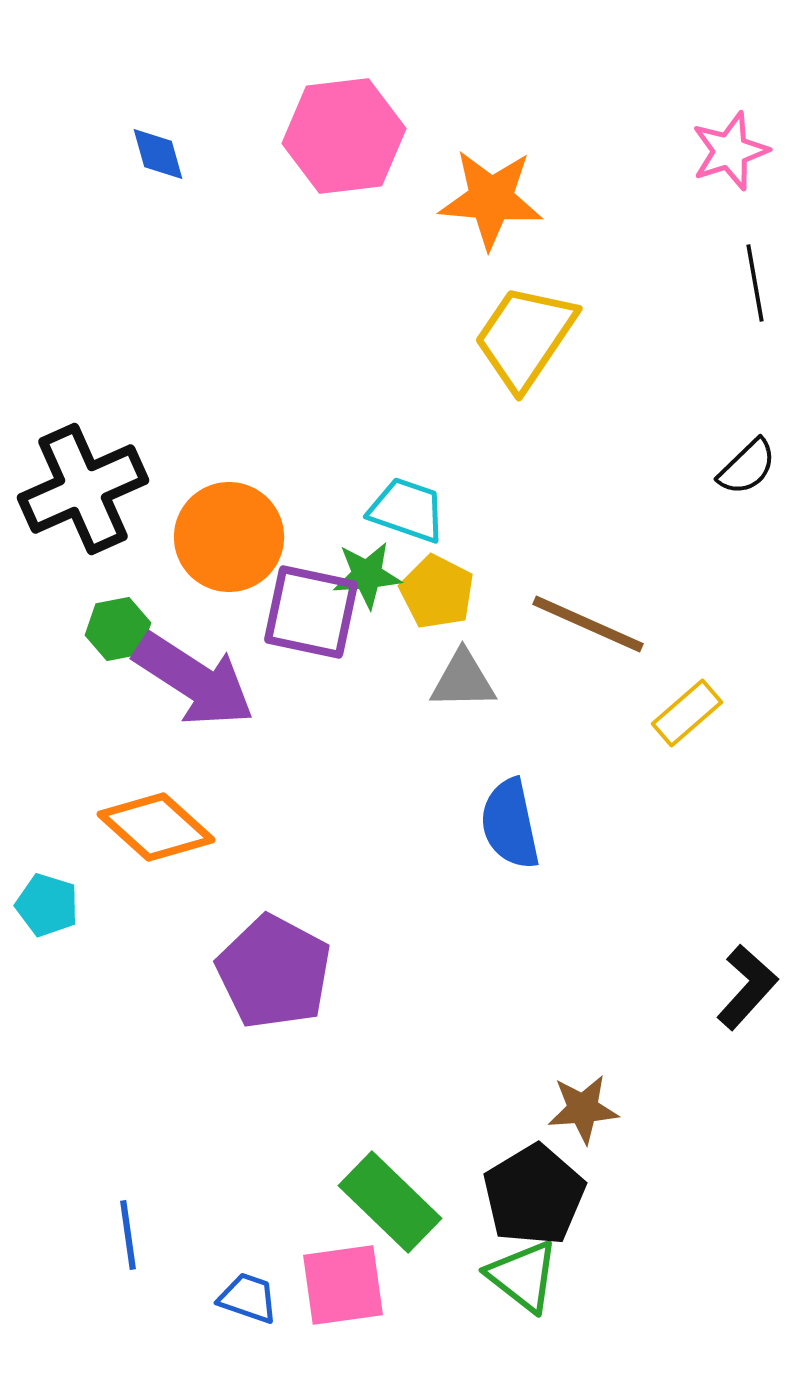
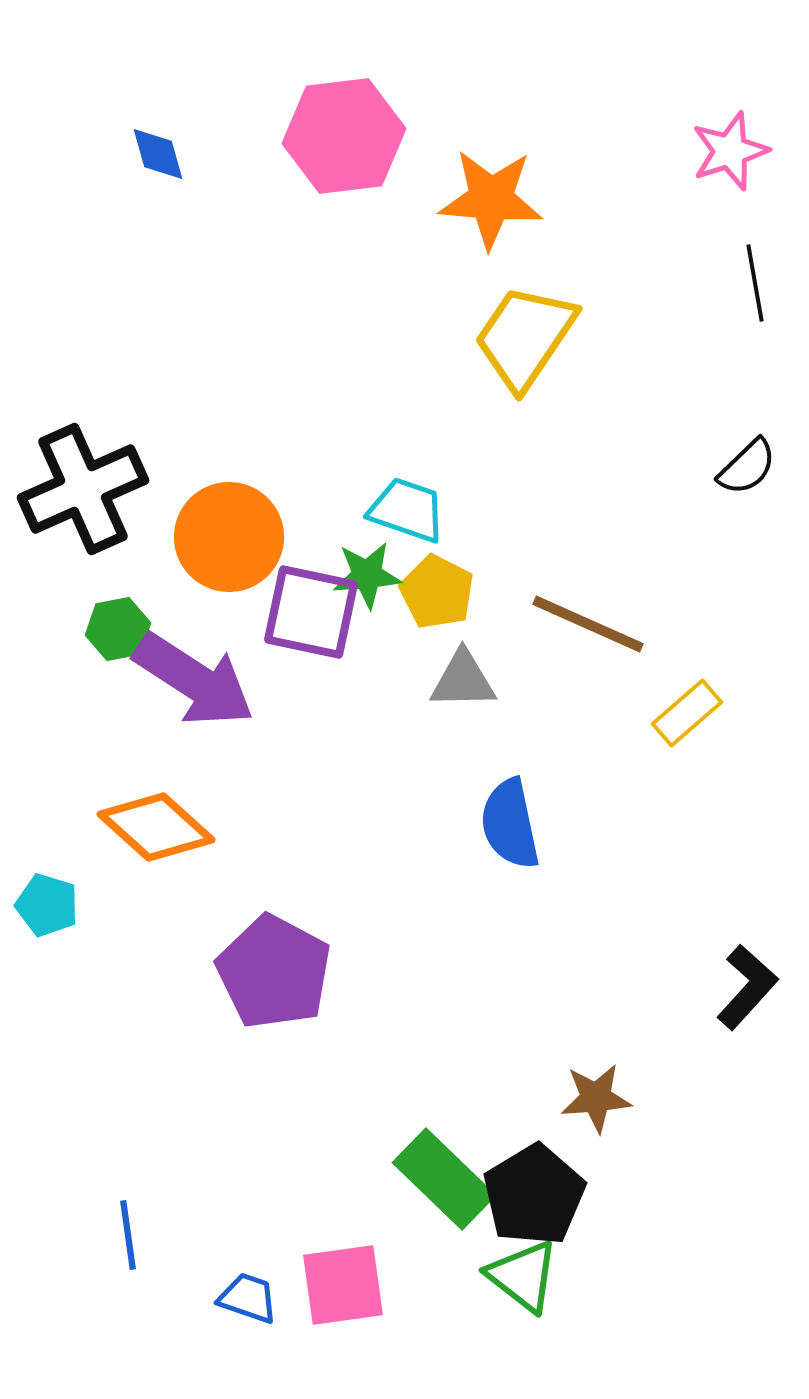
brown star: moved 13 px right, 11 px up
green rectangle: moved 54 px right, 23 px up
